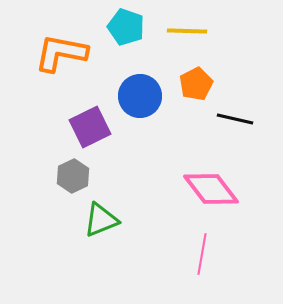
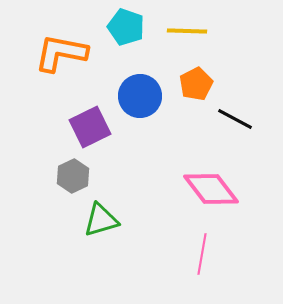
black line: rotated 15 degrees clockwise
green triangle: rotated 6 degrees clockwise
